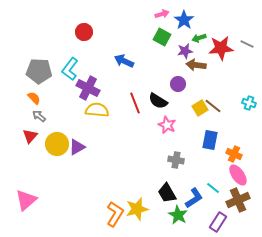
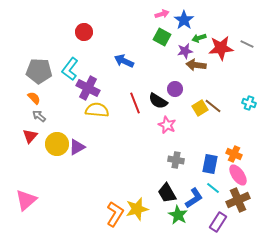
purple circle: moved 3 px left, 5 px down
blue rectangle: moved 24 px down
